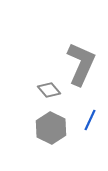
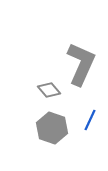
gray hexagon: moved 1 px right; rotated 8 degrees counterclockwise
